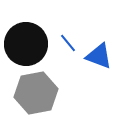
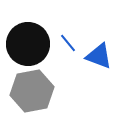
black circle: moved 2 px right
gray hexagon: moved 4 px left, 2 px up
